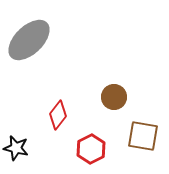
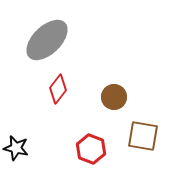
gray ellipse: moved 18 px right
red diamond: moved 26 px up
red hexagon: rotated 12 degrees counterclockwise
